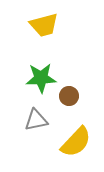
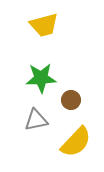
brown circle: moved 2 px right, 4 px down
